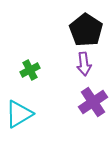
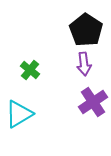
green cross: rotated 24 degrees counterclockwise
